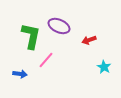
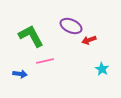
purple ellipse: moved 12 px right
green L-shape: rotated 40 degrees counterclockwise
pink line: moved 1 px left, 1 px down; rotated 36 degrees clockwise
cyan star: moved 2 px left, 2 px down
